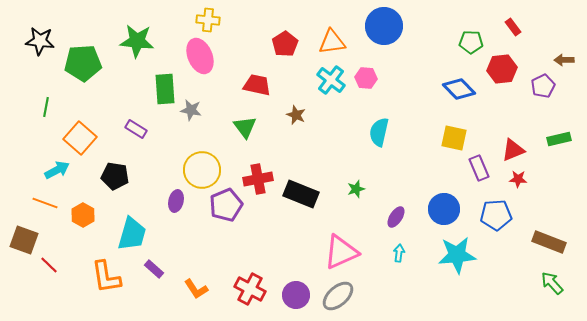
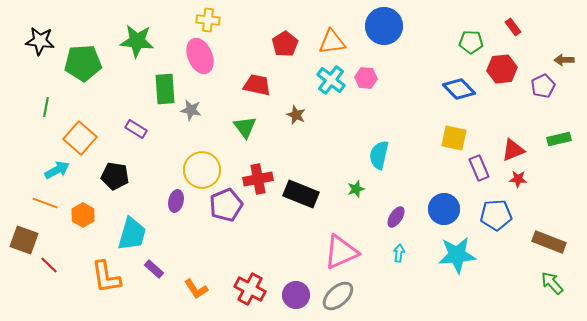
cyan semicircle at (379, 132): moved 23 px down
